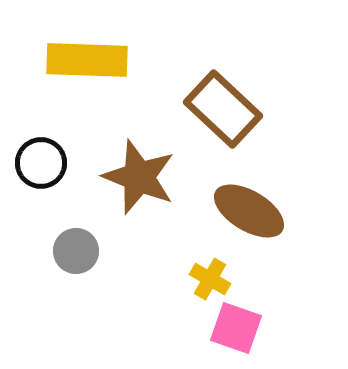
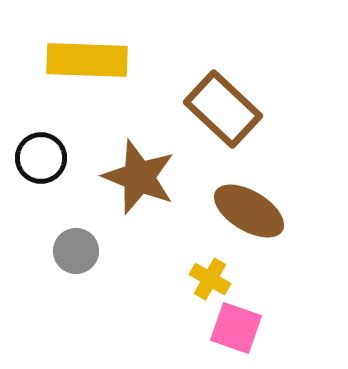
black circle: moved 5 px up
